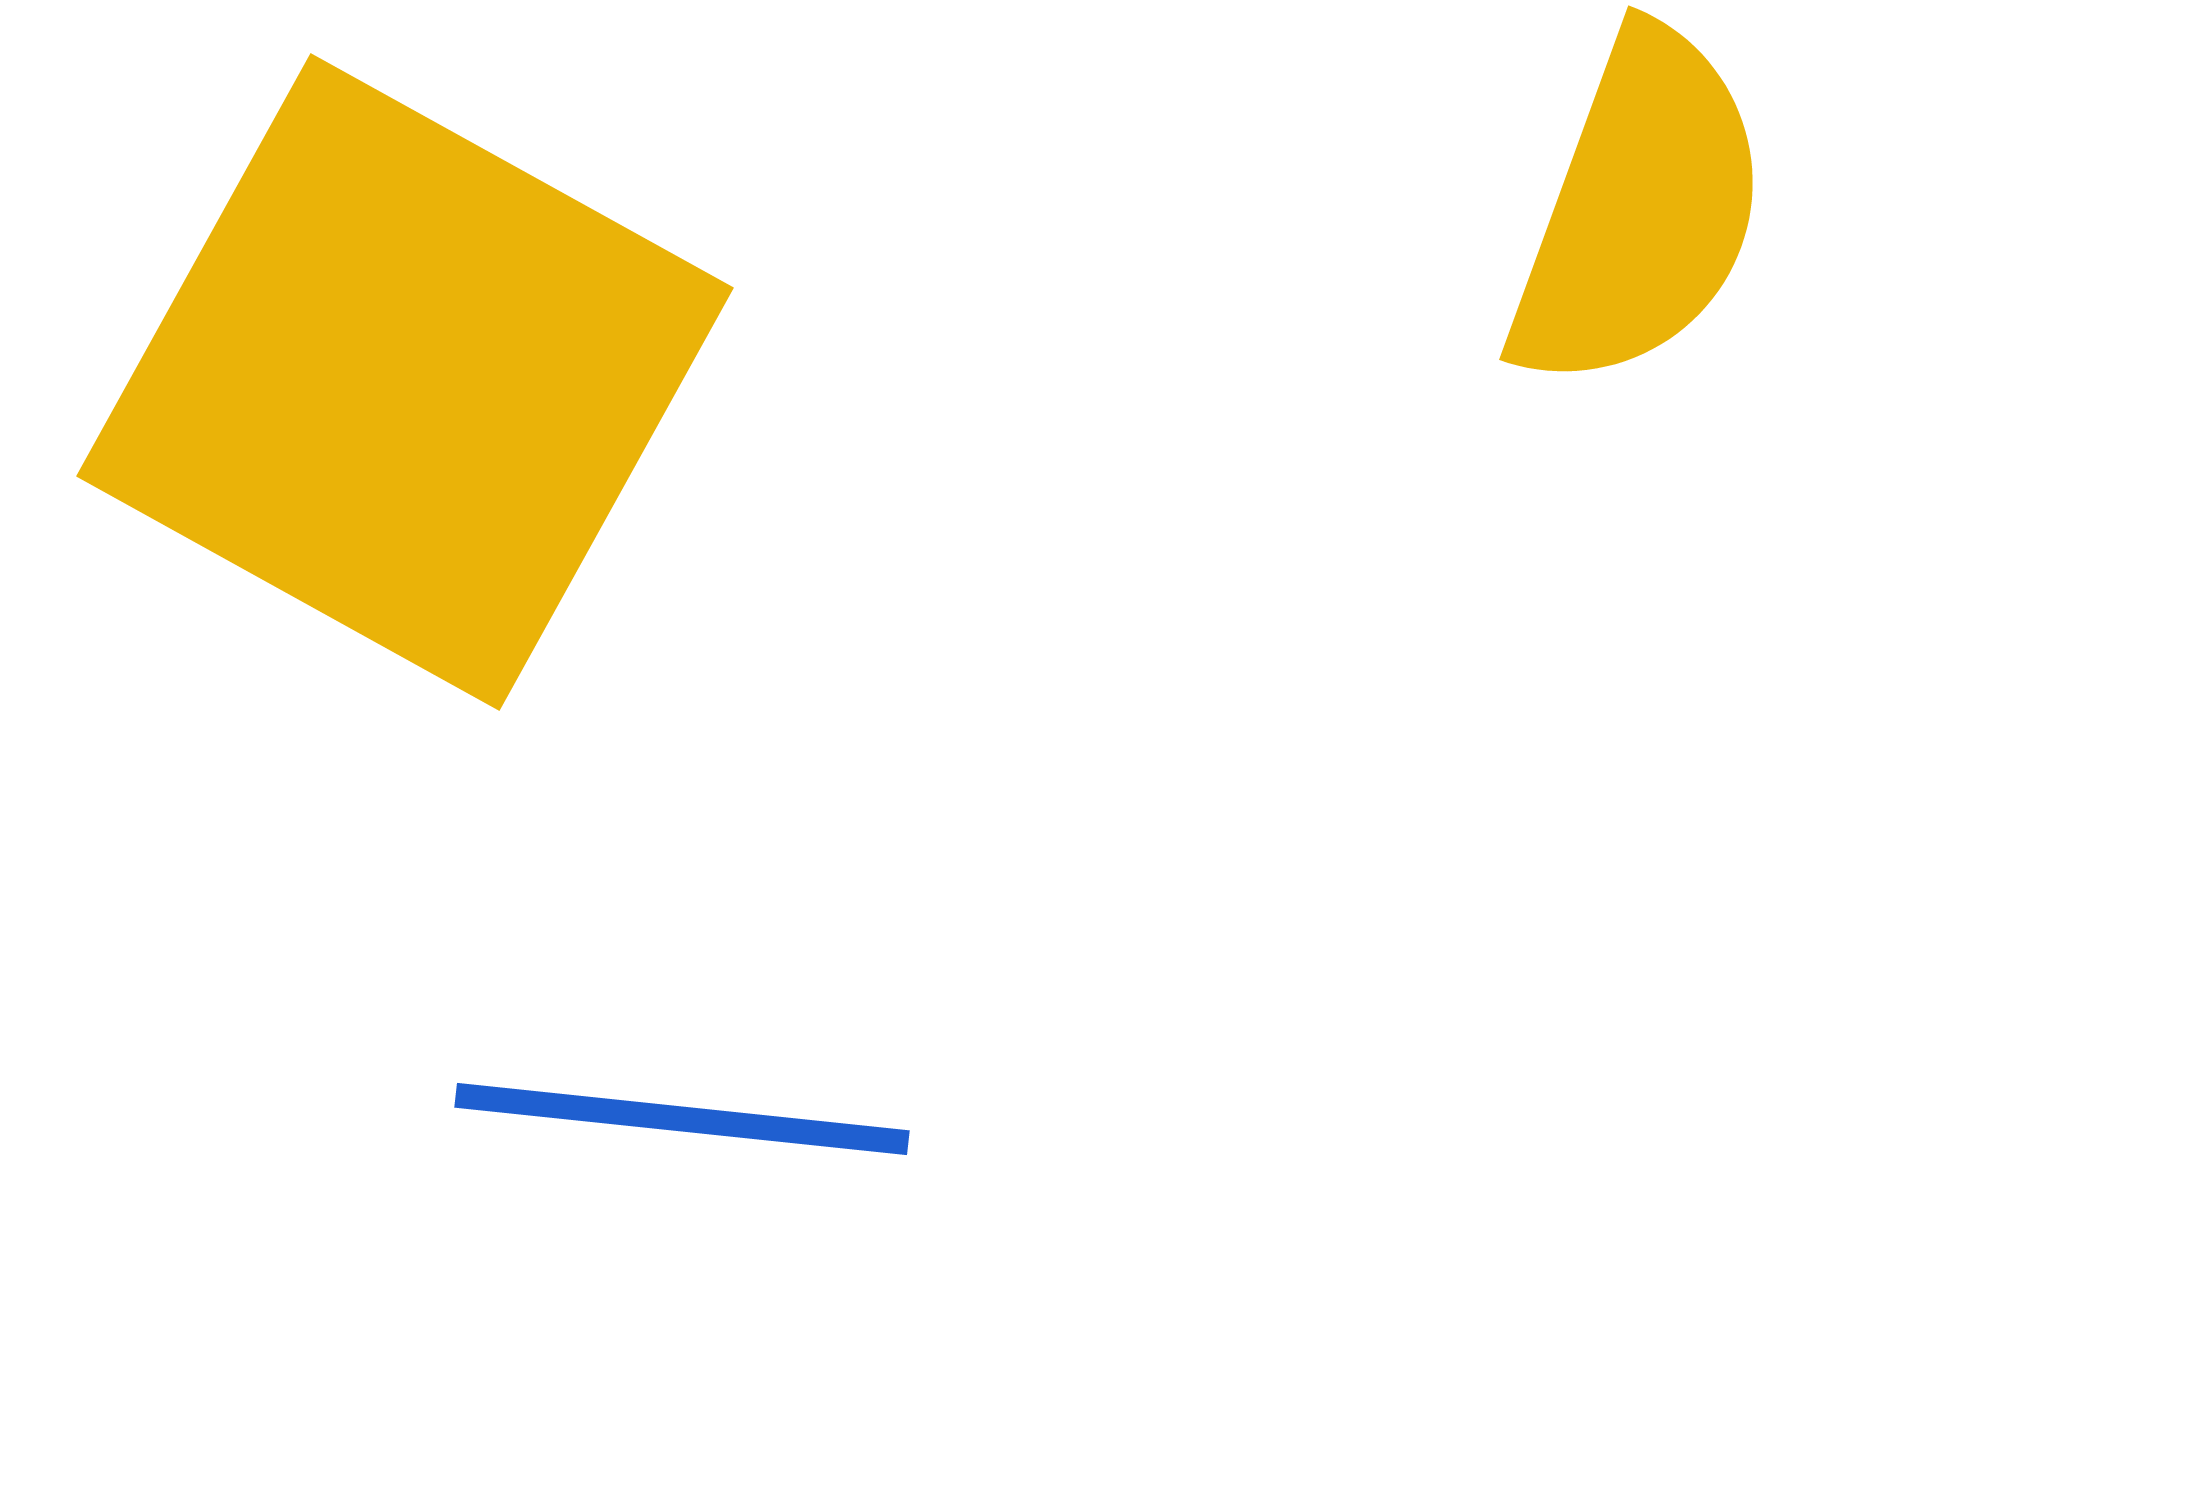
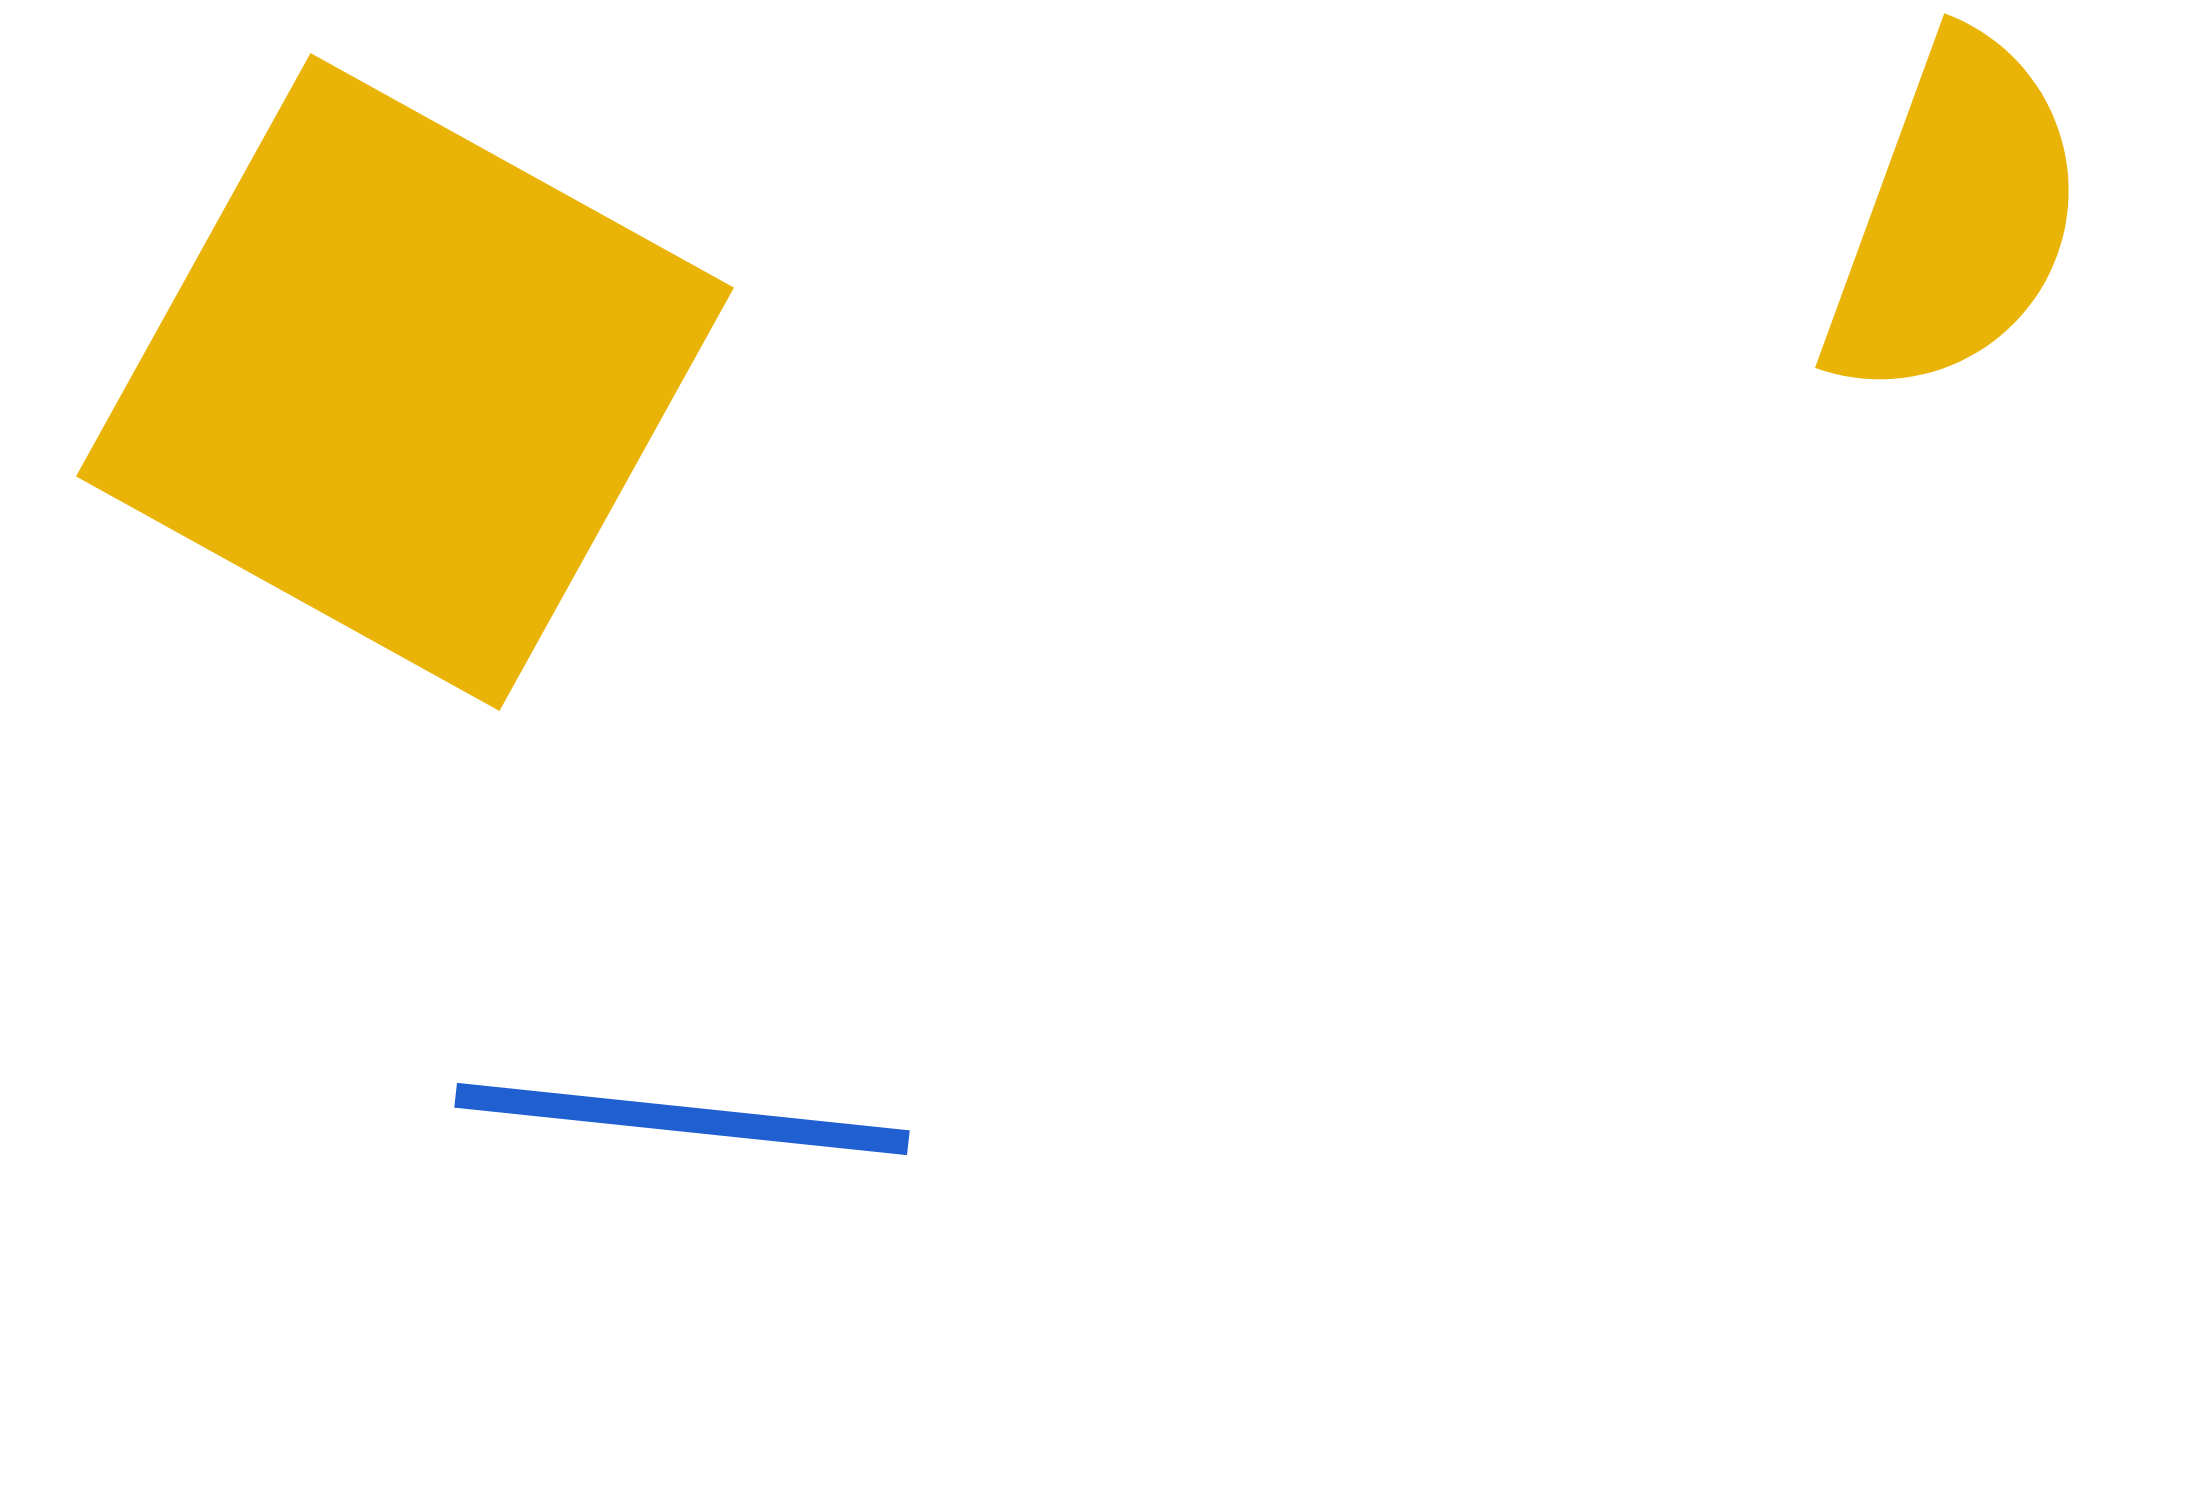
yellow semicircle: moved 316 px right, 8 px down
